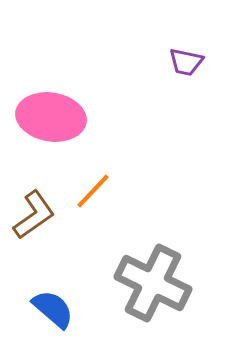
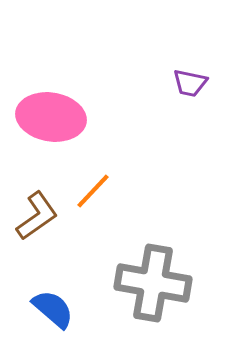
purple trapezoid: moved 4 px right, 21 px down
brown L-shape: moved 3 px right, 1 px down
gray cross: rotated 16 degrees counterclockwise
